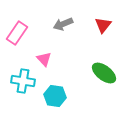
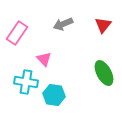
green ellipse: rotated 25 degrees clockwise
cyan cross: moved 3 px right, 1 px down
cyan hexagon: moved 1 px left, 1 px up
